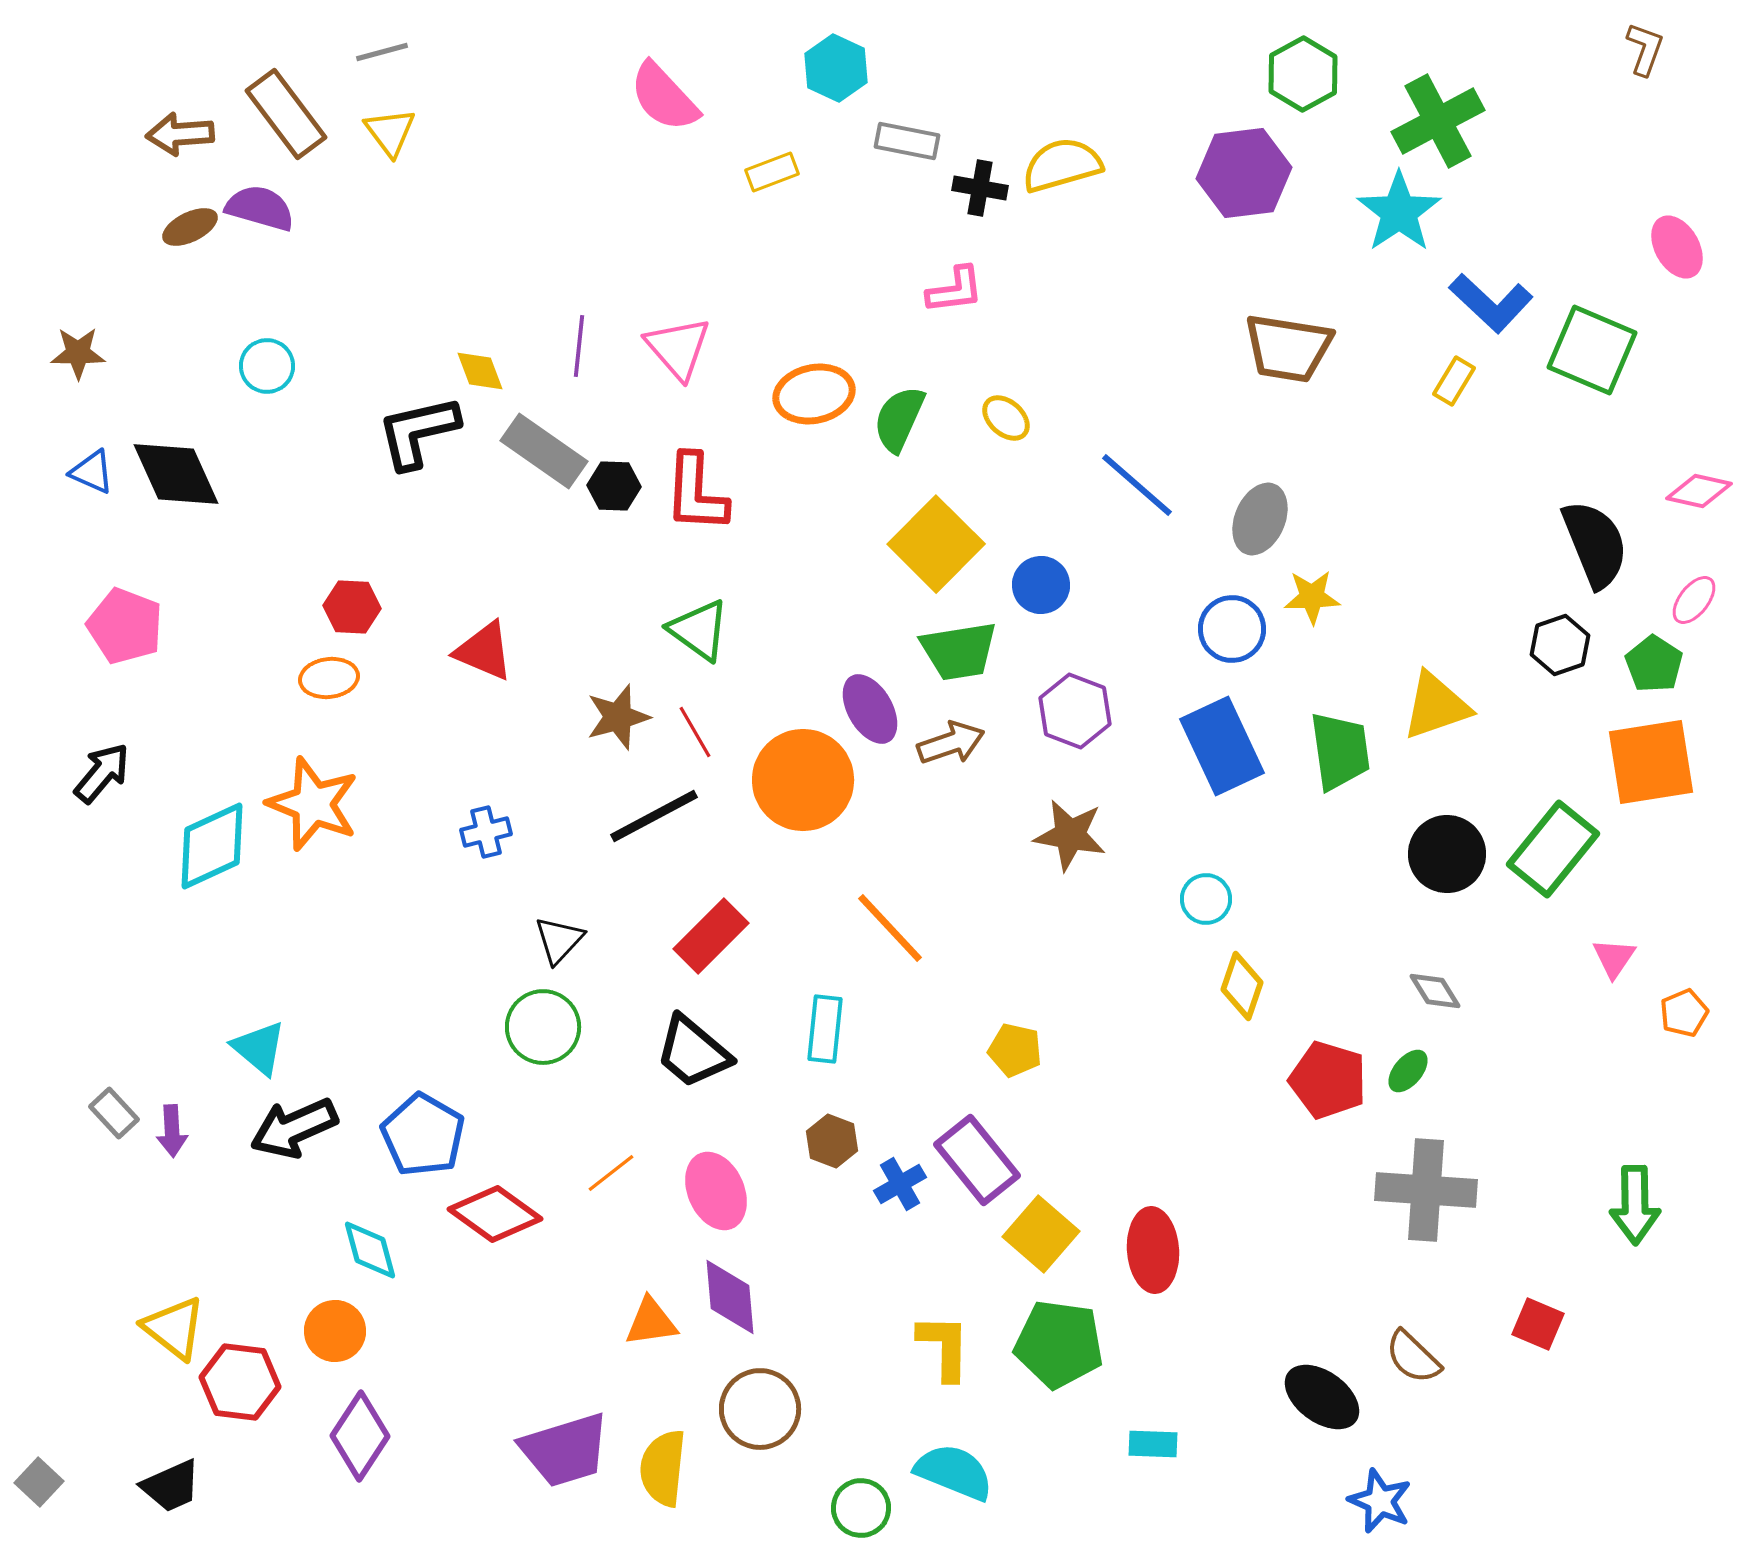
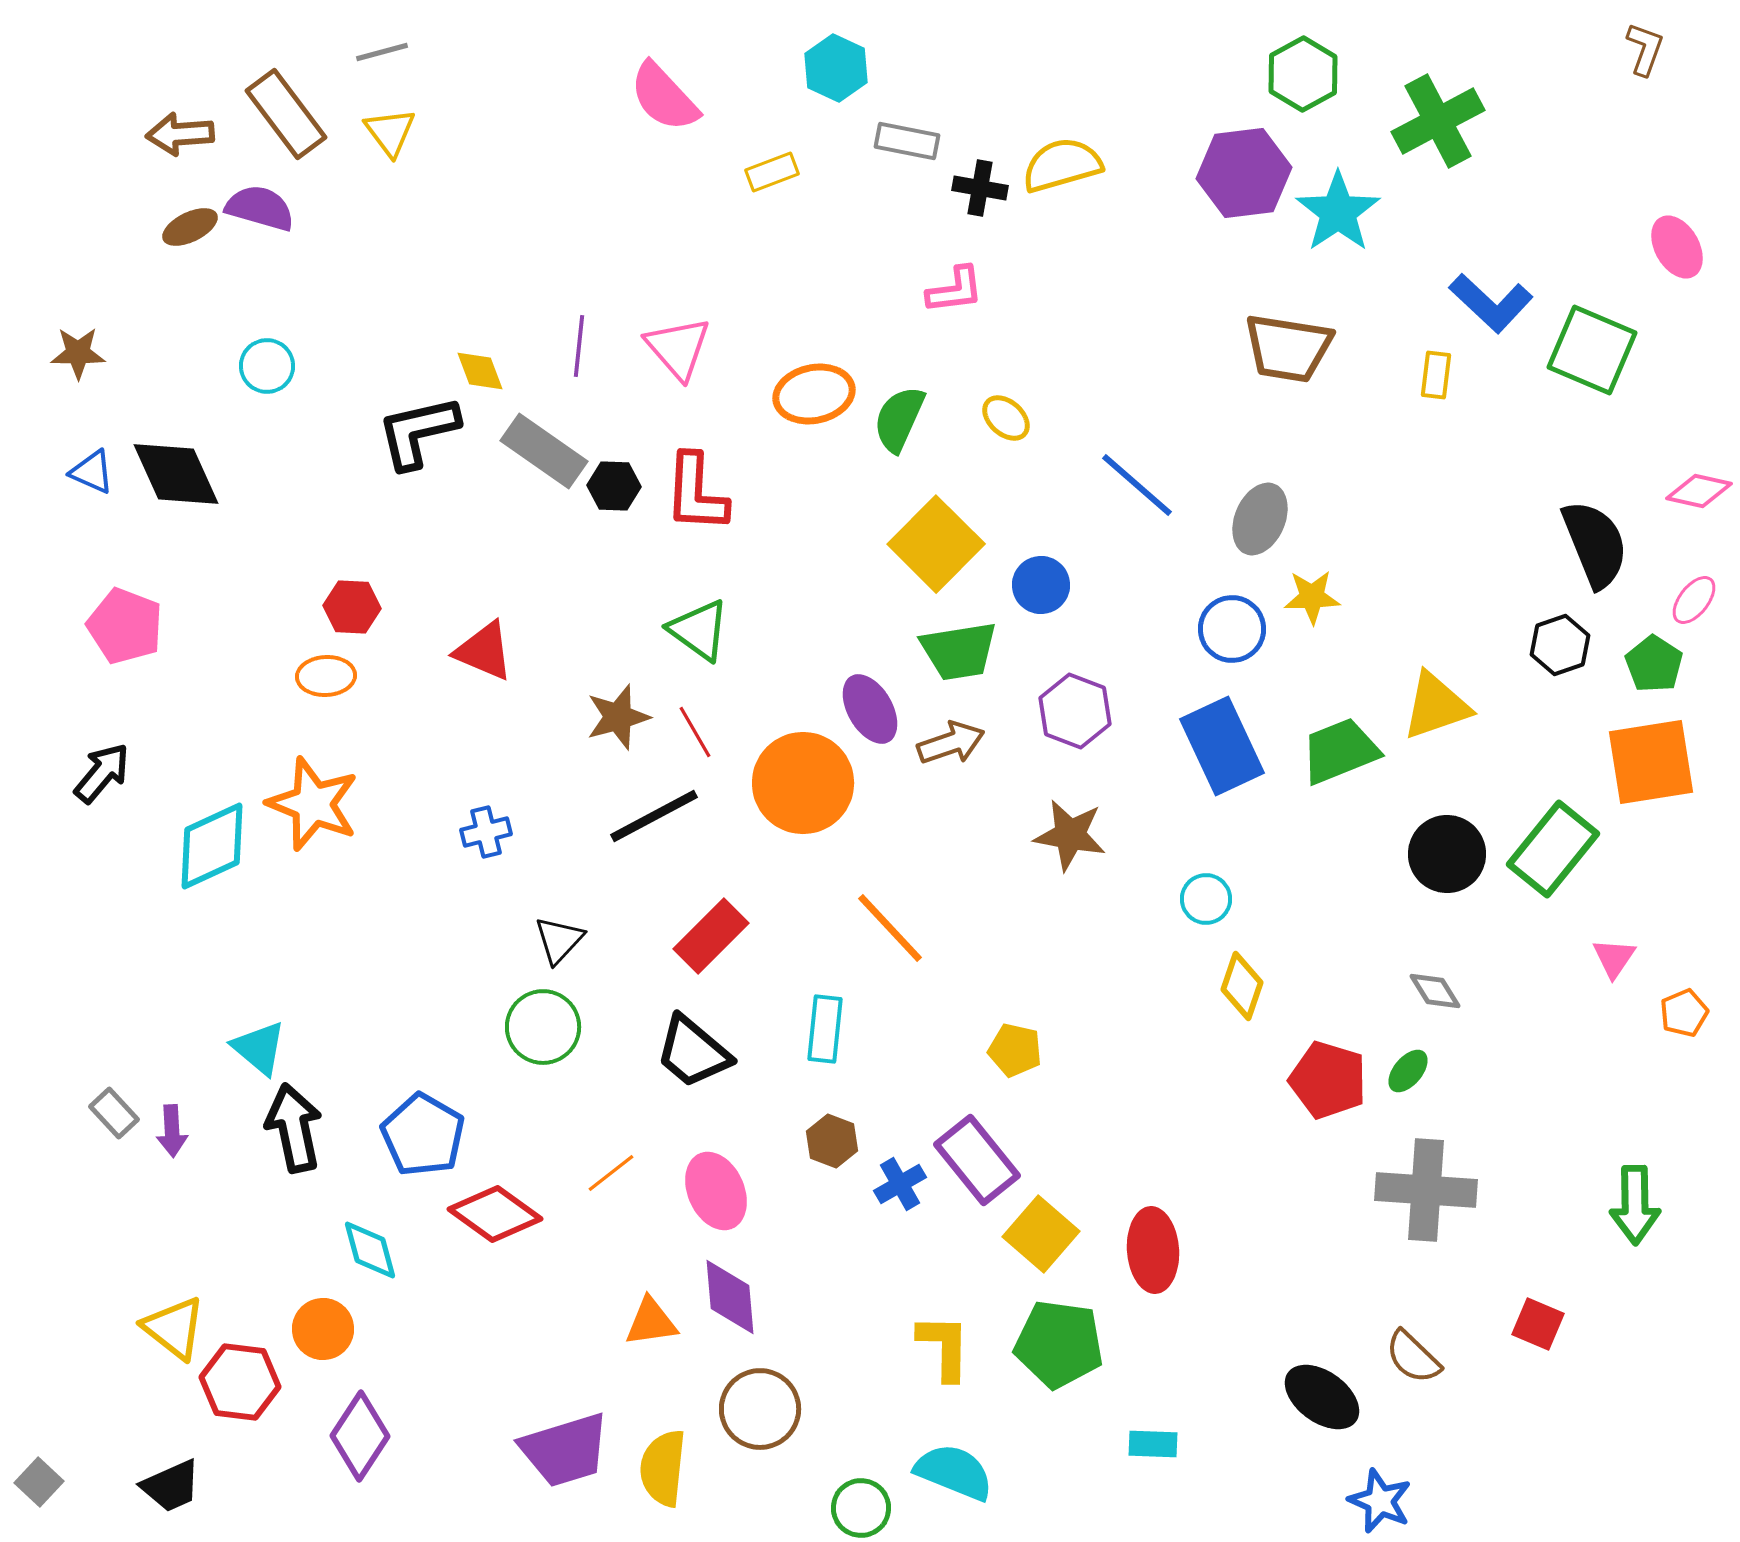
cyan star at (1399, 212): moved 61 px left
yellow rectangle at (1454, 381): moved 18 px left, 6 px up; rotated 24 degrees counterclockwise
orange ellipse at (329, 678): moved 3 px left, 2 px up; rotated 4 degrees clockwise
green trapezoid at (1340, 751): rotated 104 degrees counterclockwise
orange circle at (803, 780): moved 3 px down
black arrow at (294, 1128): rotated 102 degrees clockwise
orange circle at (335, 1331): moved 12 px left, 2 px up
